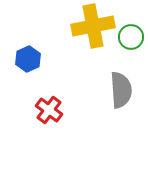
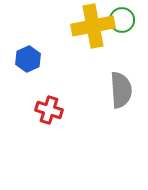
green circle: moved 9 px left, 17 px up
red cross: rotated 20 degrees counterclockwise
